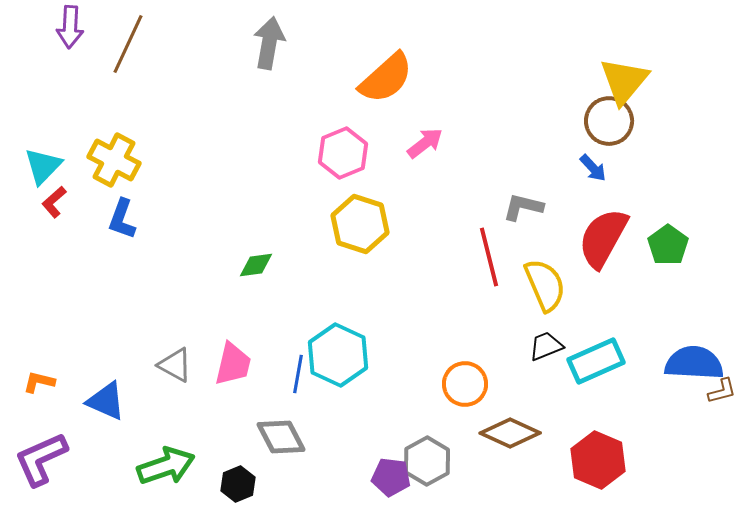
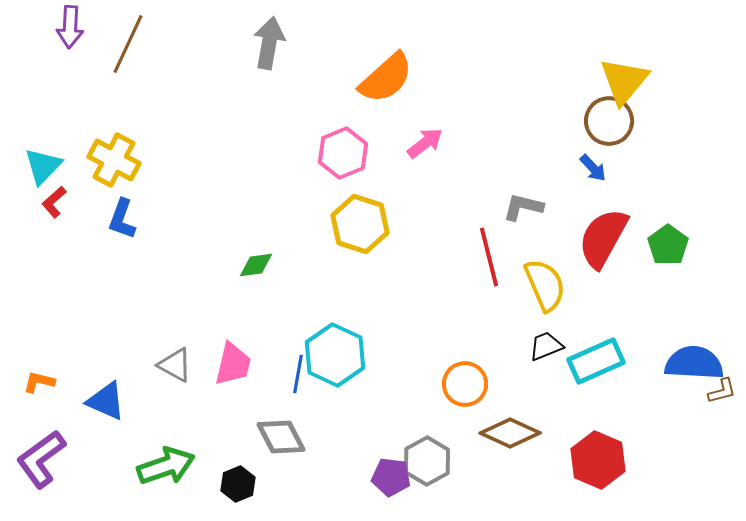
cyan hexagon: moved 3 px left
purple L-shape: rotated 12 degrees counterclockwise
